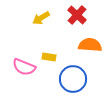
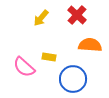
yellow arrow: rotated 18 degrees counterclockwise
pink semicircle: rotated 20 degrees clockwise
